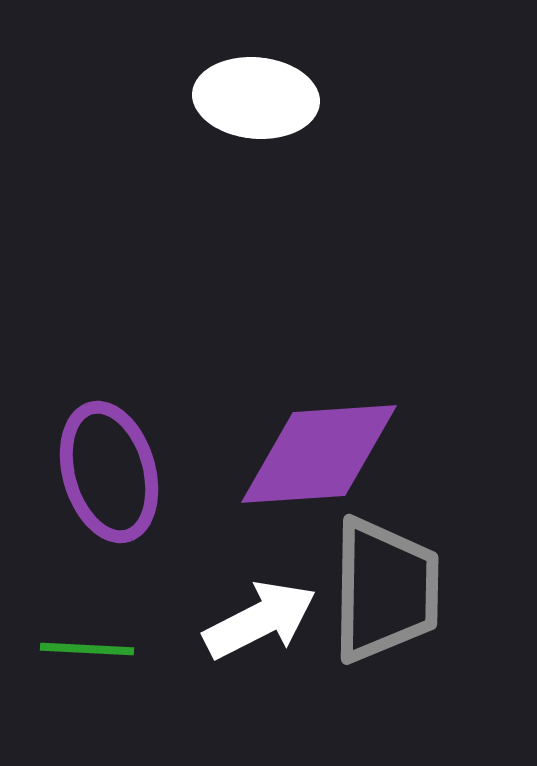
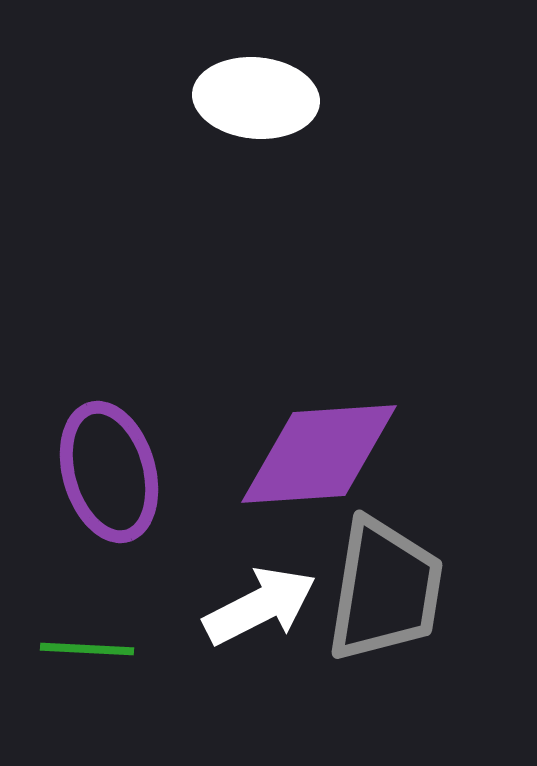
gray trapezoid: rotated 8 degrees clockwise
white arrow: moved 14 px up
